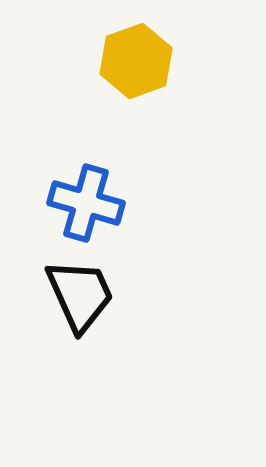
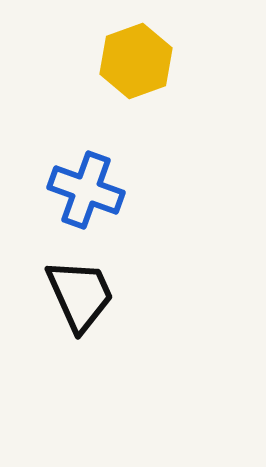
blue cross: moved 13 px up; rotated 4 degrees clockwise
